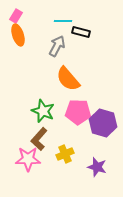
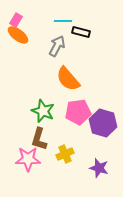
pink rectangle: moved 4 px down
orange ellipse: rotated 35 degrees counterclockwise
pink pentagon: rotated 10 degrees counterclockwise
brown L-shape: rotated 25 degrees counterclockwise
purple star: moved 2 px right, 1 px down
